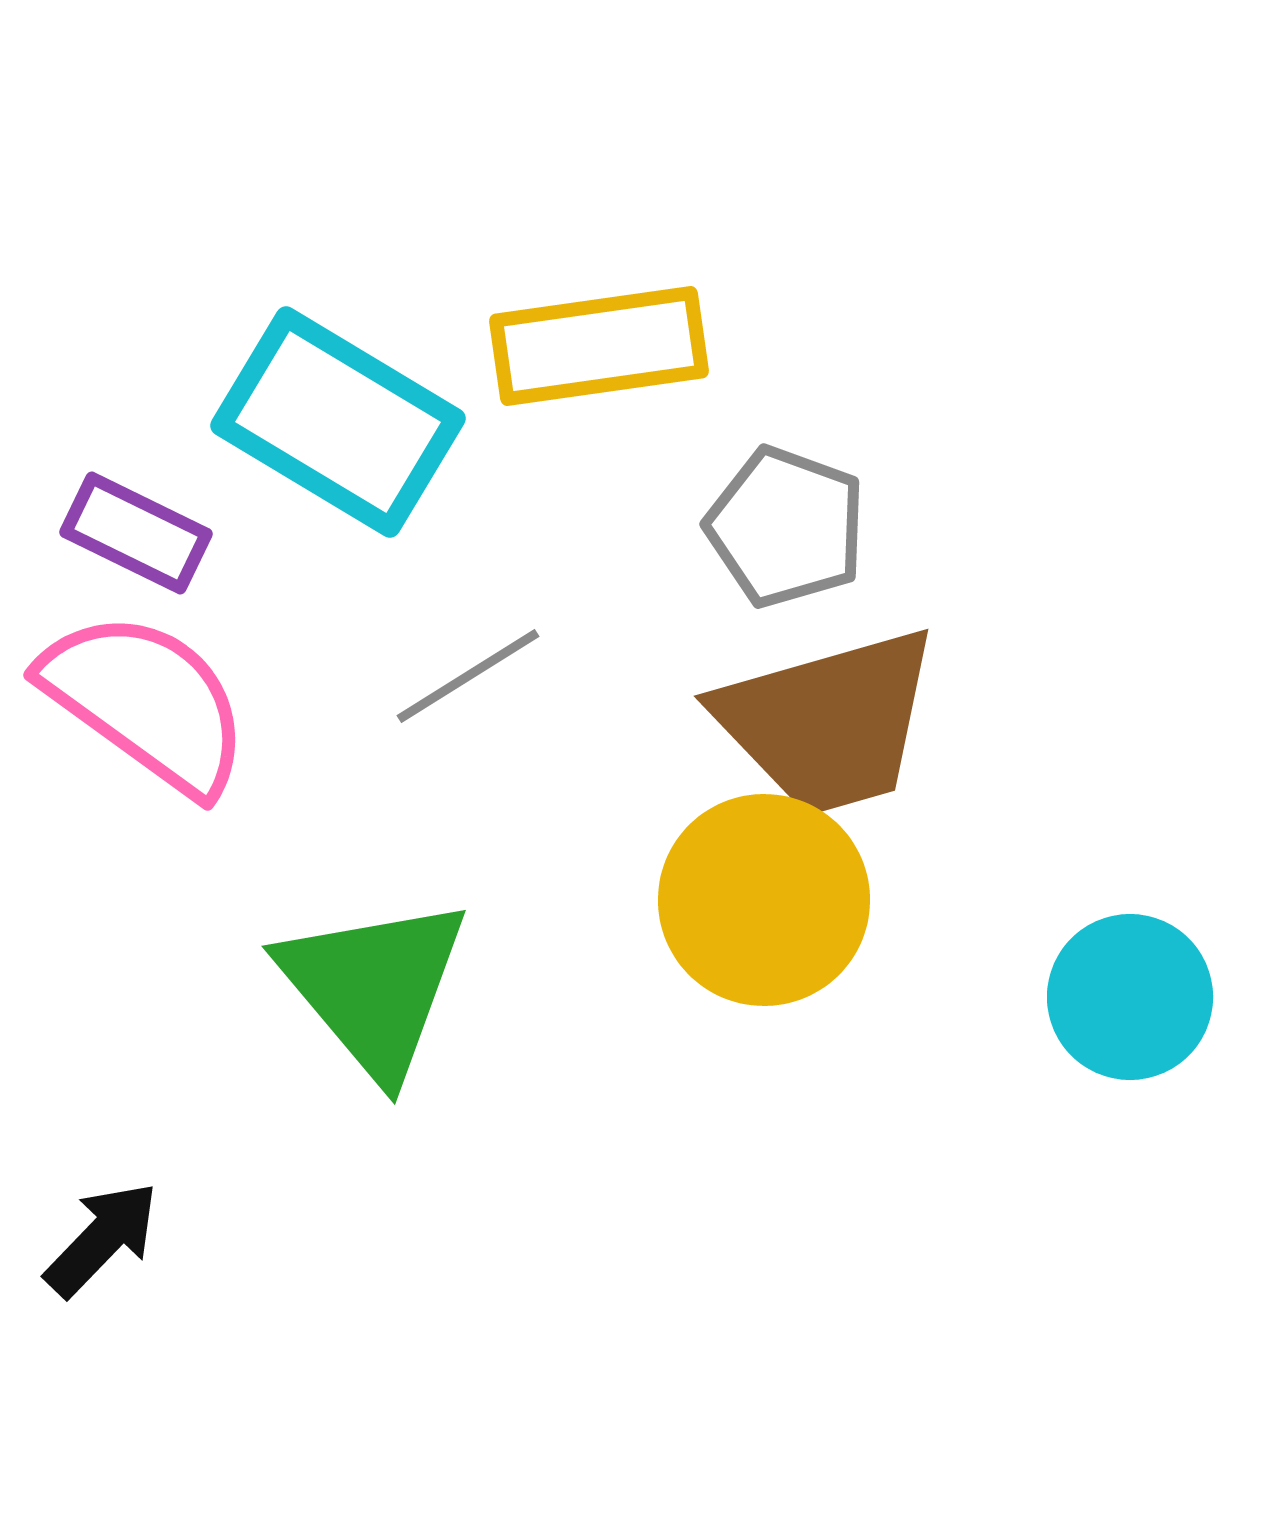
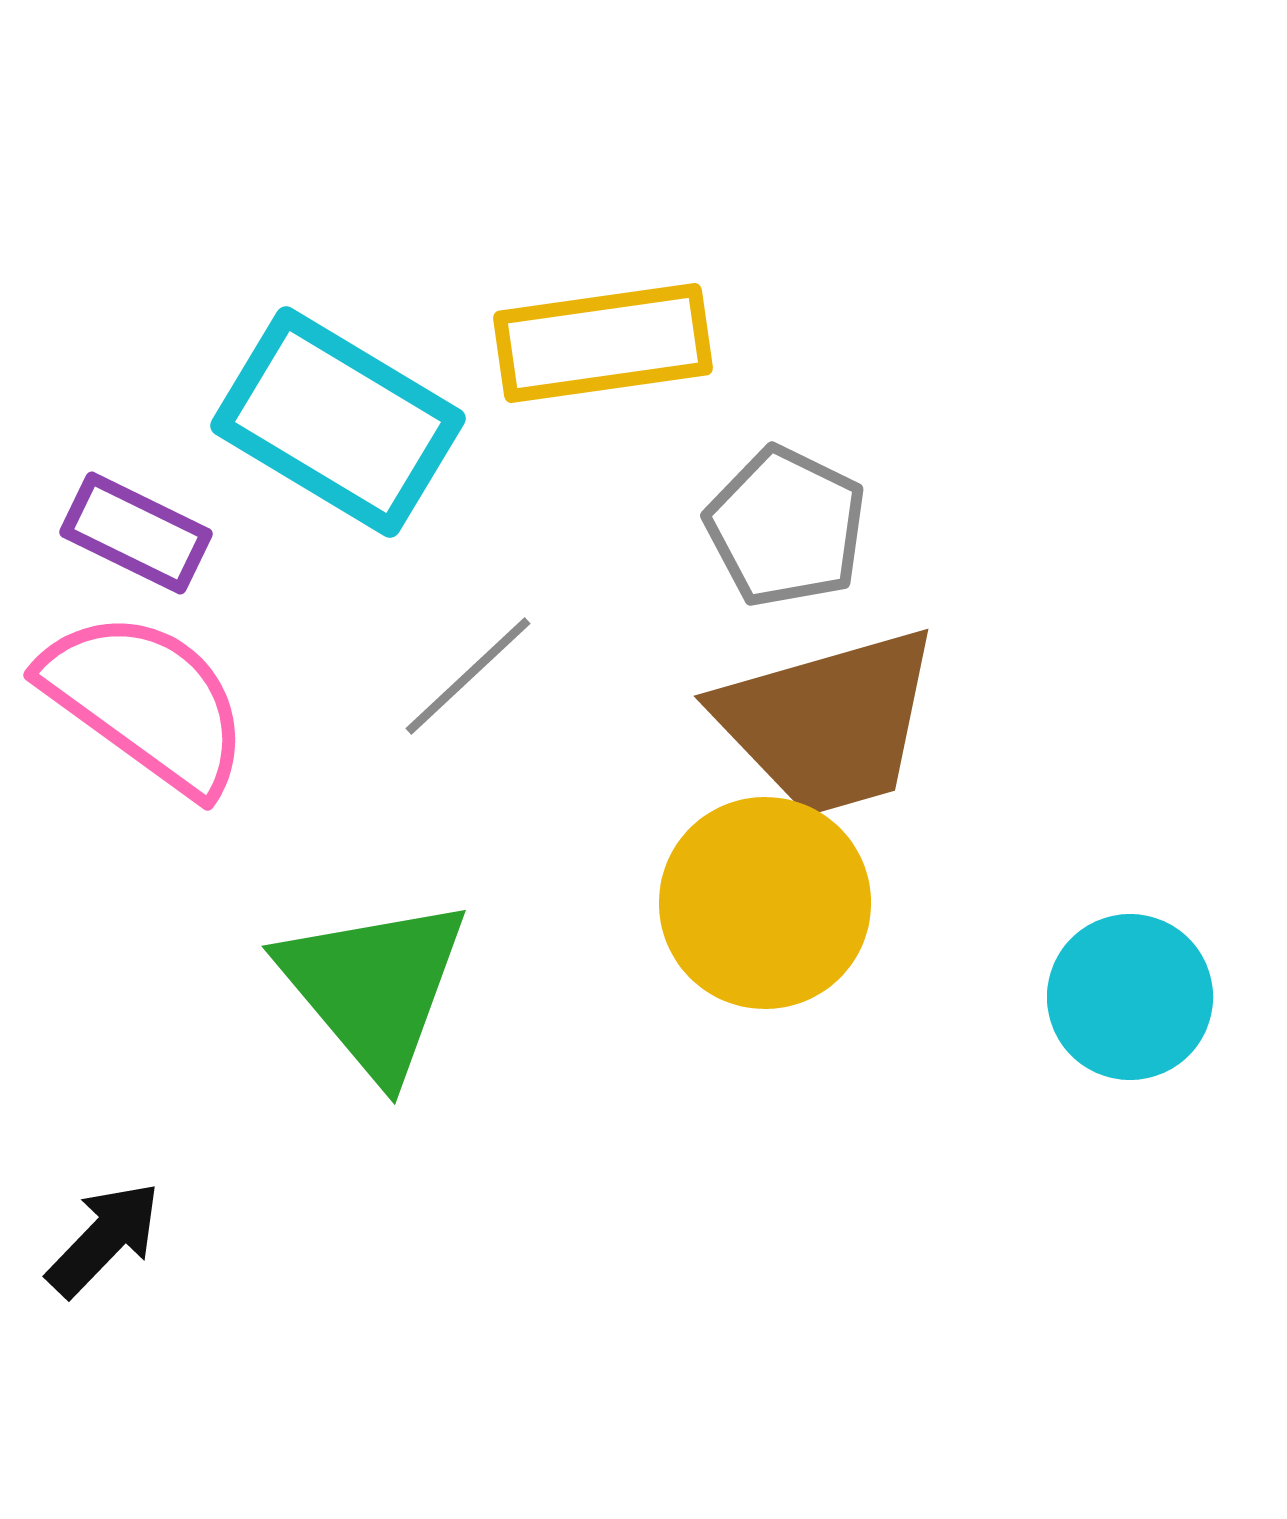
yellow rectangle: moved 4 px right, 3 px up
gray pentagon: rotated 6 degrees clockwise
gray line: rotated 11 degrees counterclockwise
yellow circle: moved 1 px right, 3 px down
black arrow: moved 2 px right
